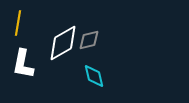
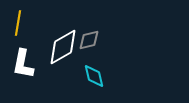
white diamond: moved 4 px down
